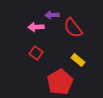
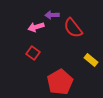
pink arrow: rotated 14 degrees counterclockwise
red square: moved 3 px left
yellow rectangle: moved 13 px right
